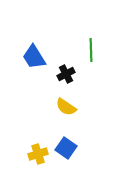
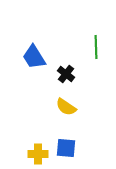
green line: moved 5 px right, 3 px up
black cross: rotated 24 degrees counterclockwise
blue square: rotated 30 degrees counterclockwise
yellow cross: rotated 18 degrees clockwise
